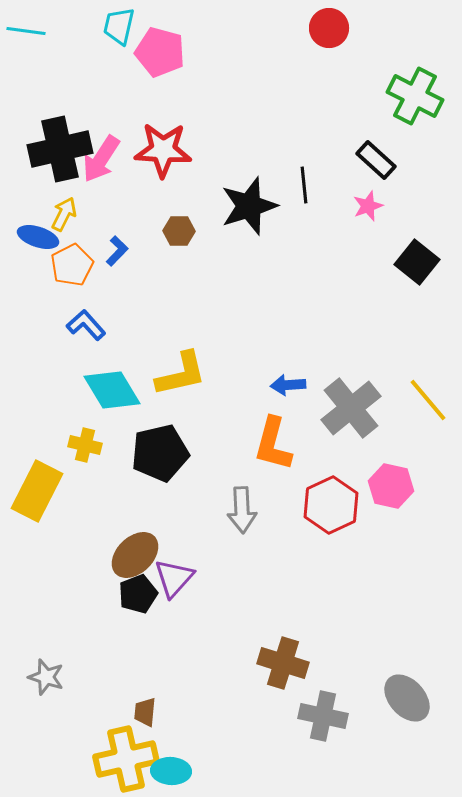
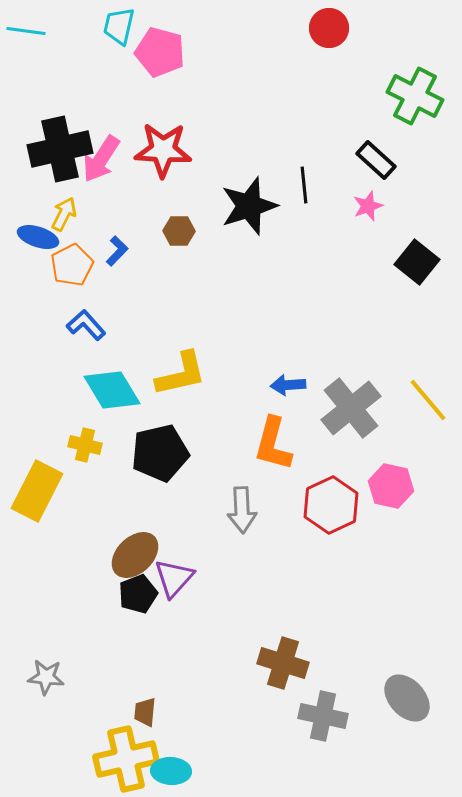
gray star at (46, 677): rotated 12 degrees counterclockwise
